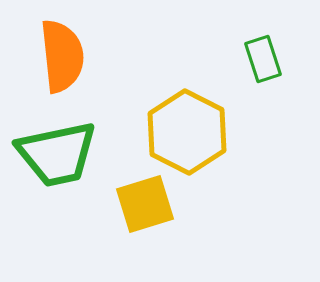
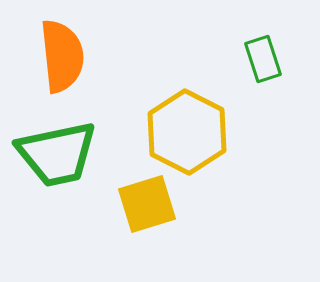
yellow square: moved 2 px right
